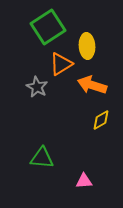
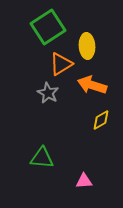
gray star: moved 11 px right, 6 px down
